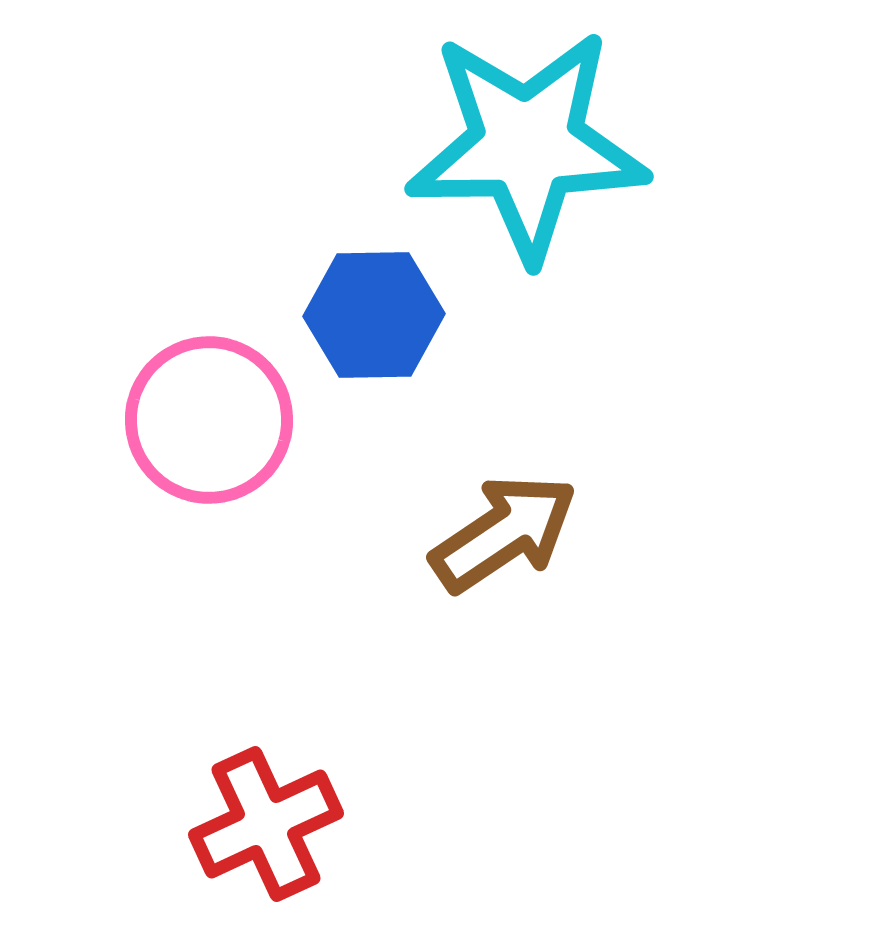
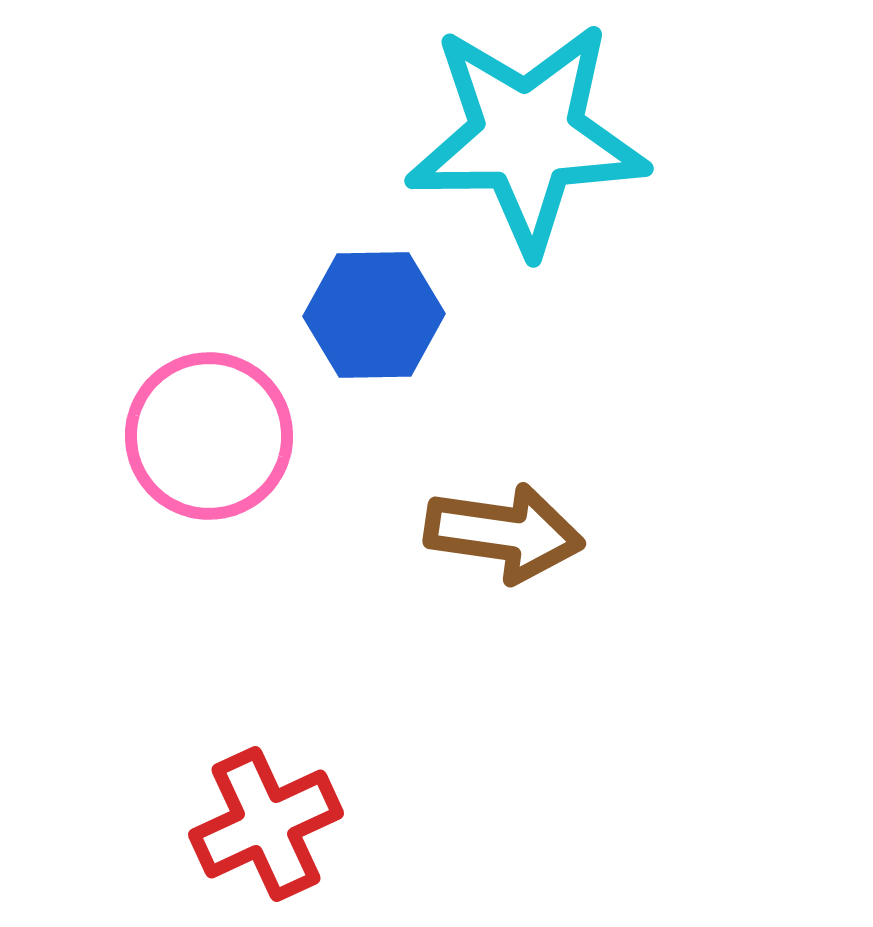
cyan star: moved 8 px up
pink circle: moved 16 px down
brown arrow: rotated 42 degrees clockwise
